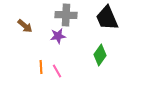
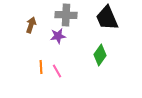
brown arrow: moved 6 px right, 1 px up; rotated 112 degrees counterclockwise
